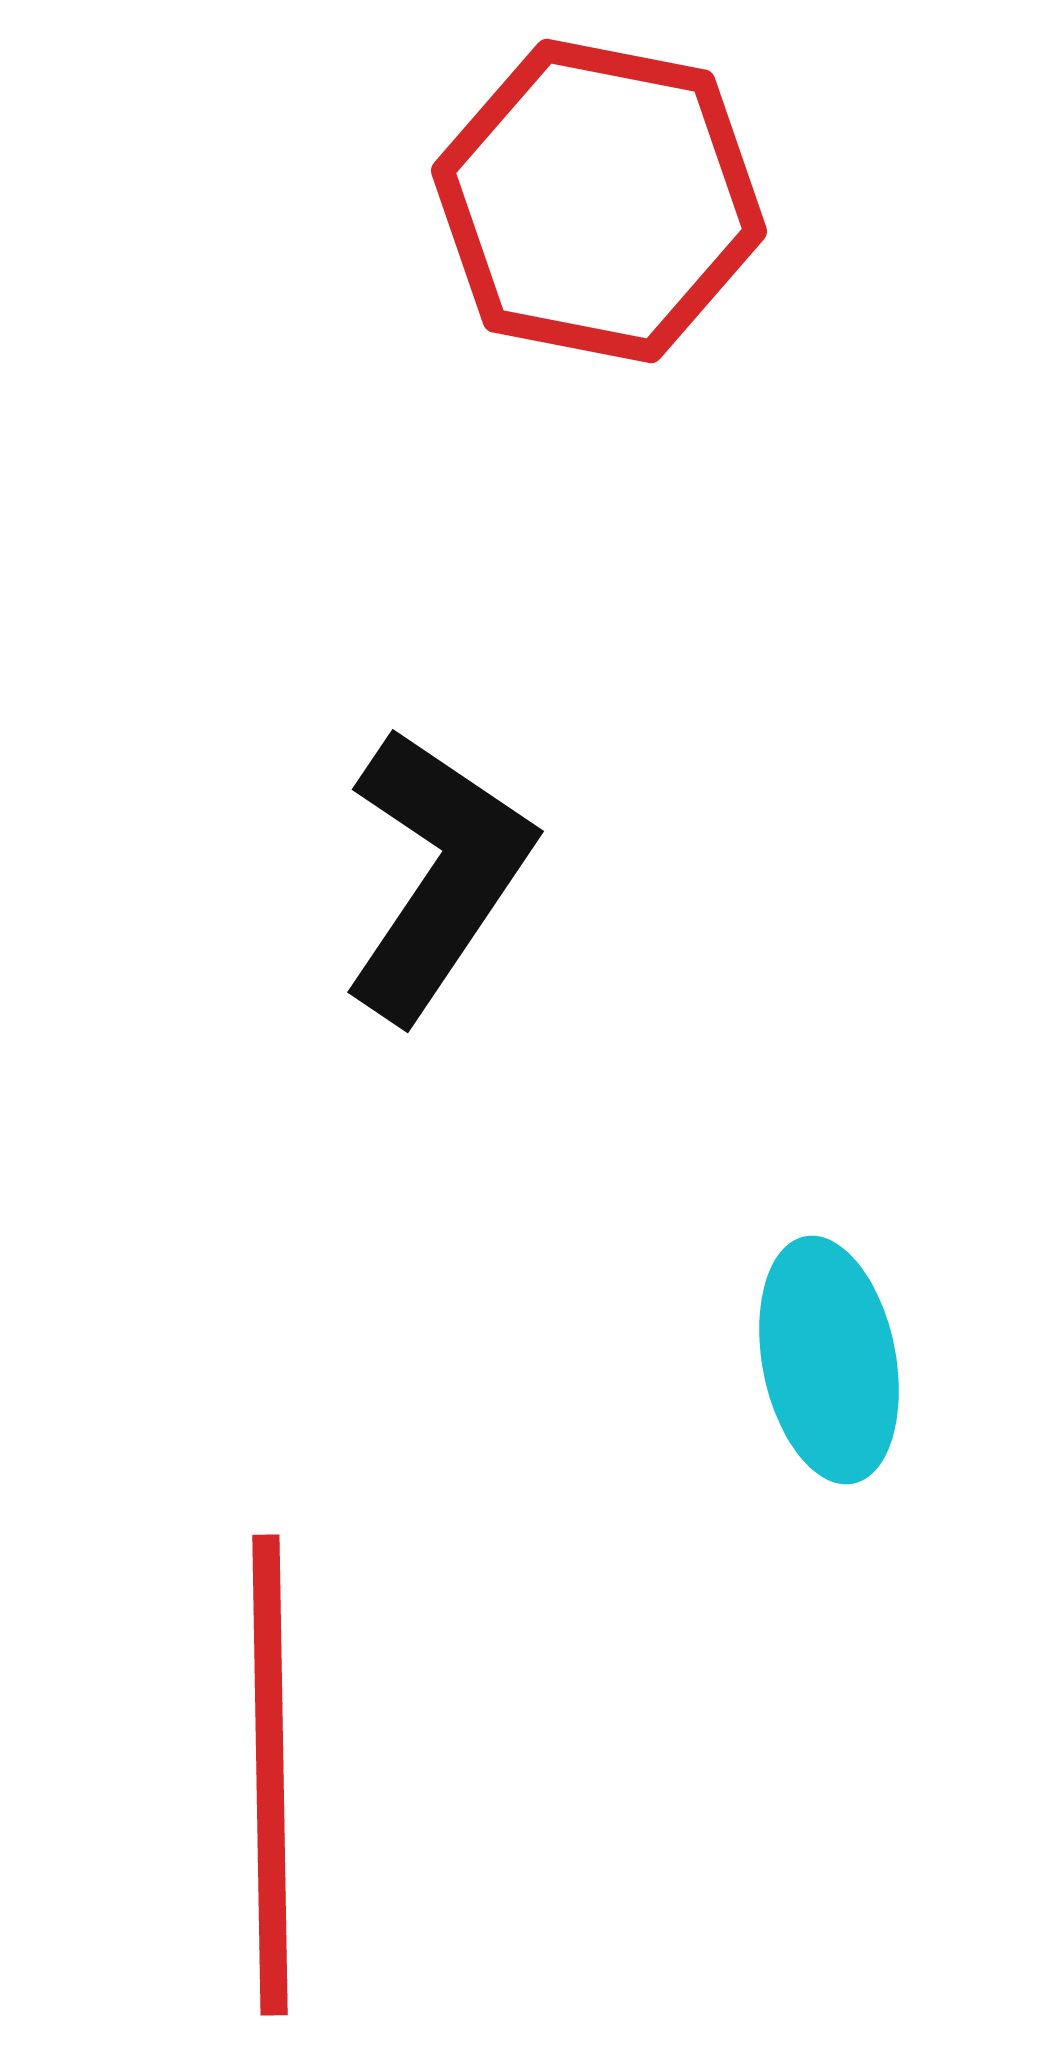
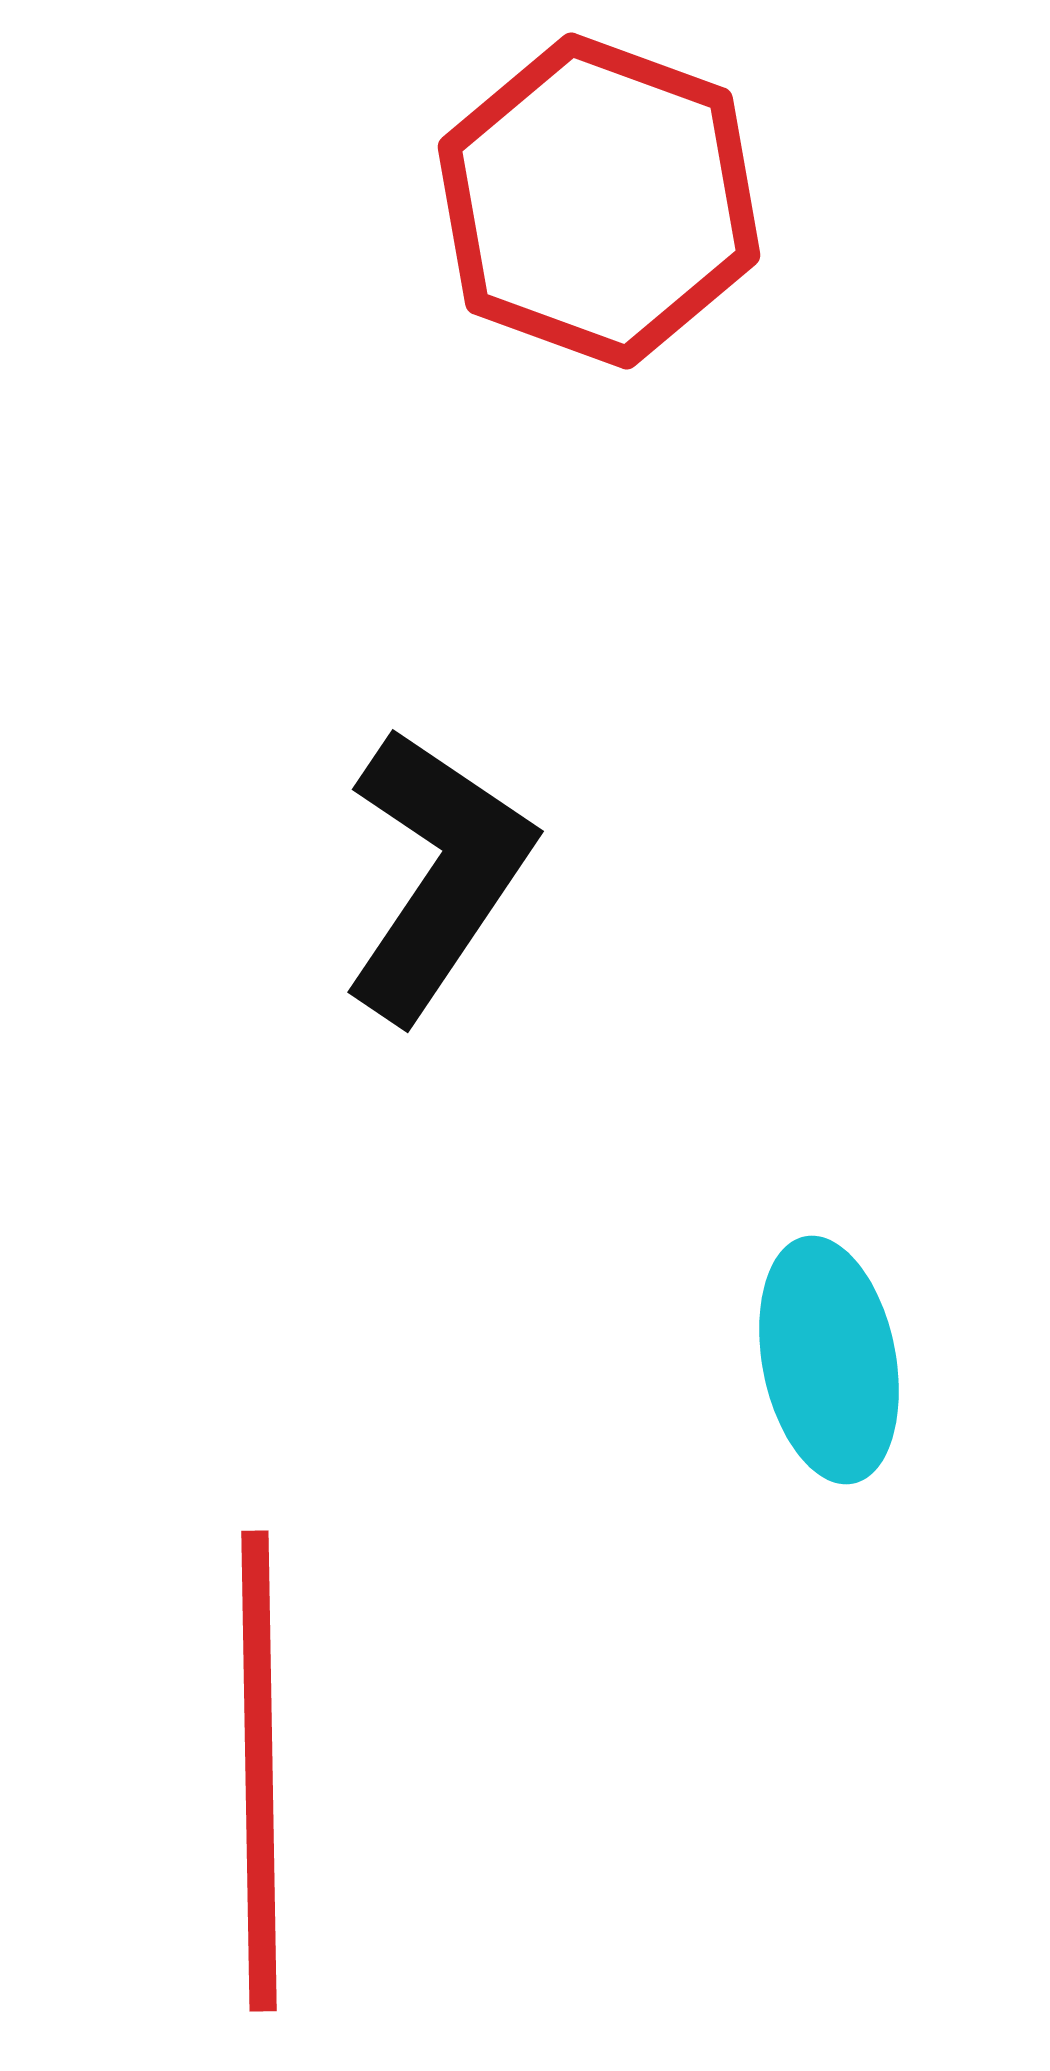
red hexagon: rotated 9 degrees clockwise
red line: moved 11 px left, 4 px up
